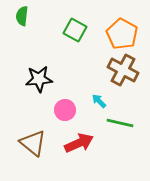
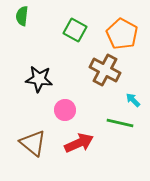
brown cross: moved 18 px left
black star: rotated 12 degrees clockwise
cyan arrow: moved 34 px right, 1 px up
